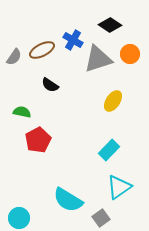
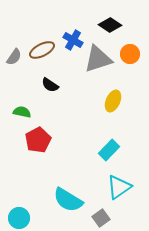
yellow ellipse: rotated 10 degrees counterclockwise
